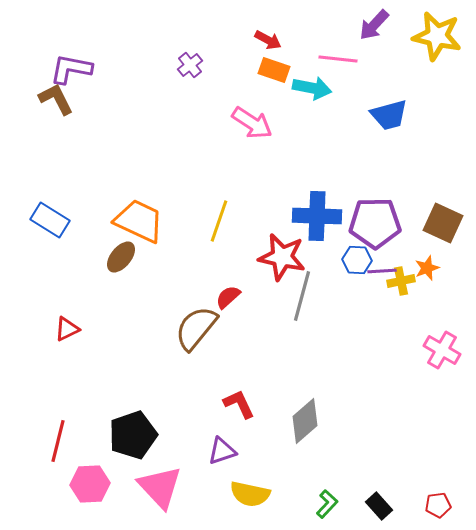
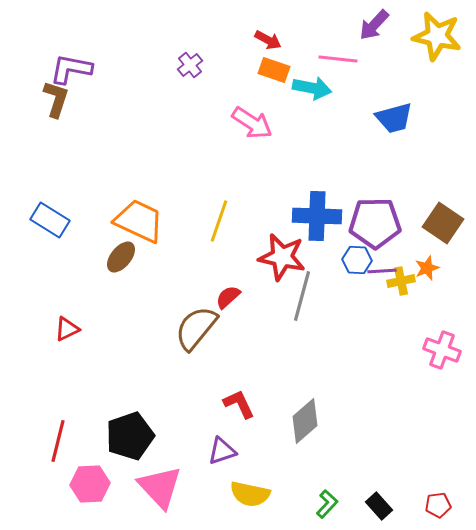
brown L-shape: rotated 45 degrees clockwise
blue trapezoid: moved 5 px right, 3 px down
brown square: rotated 9 degrees clockwise
pink cross: rotated 9 degrees counterclockwise
black pentagon: moved 3 px left, 1 px down
